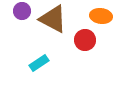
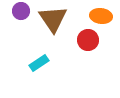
purple circle: moved 1 px left
brown triangle: rotated 28 degrees clockwise
red circle: moved 3 px right
